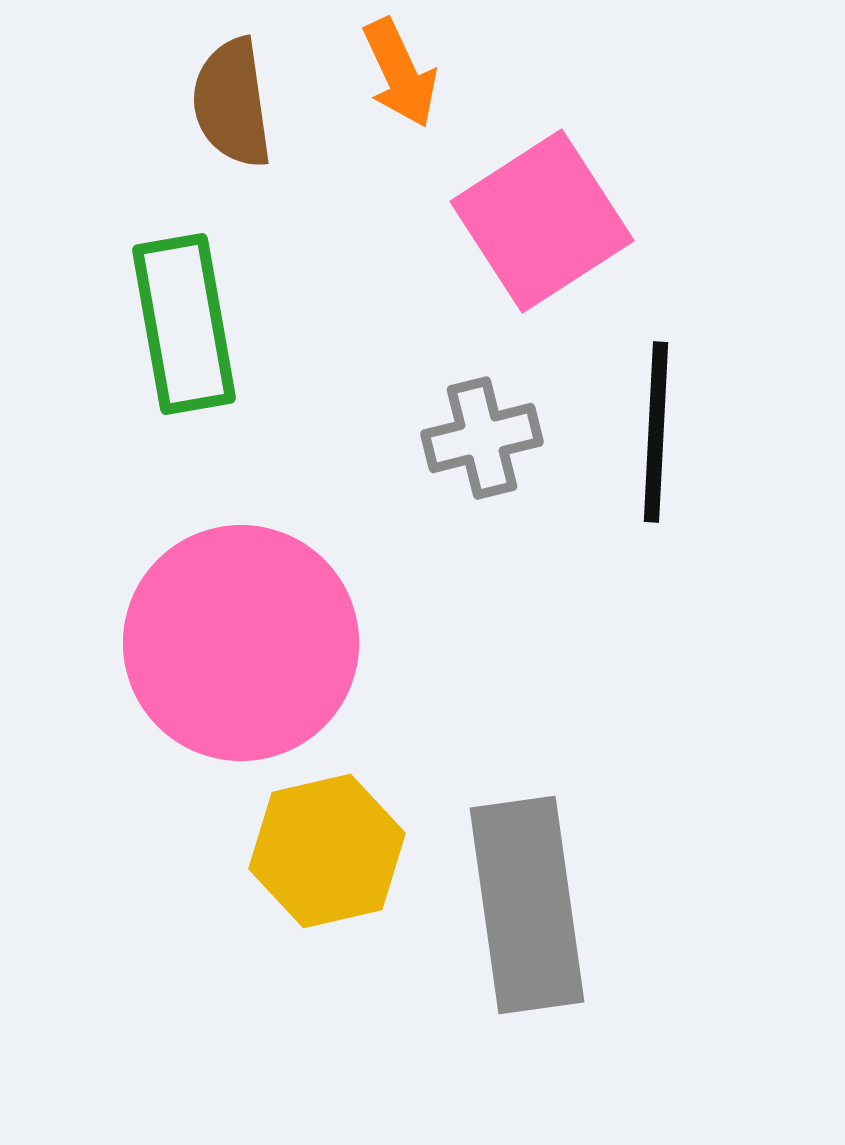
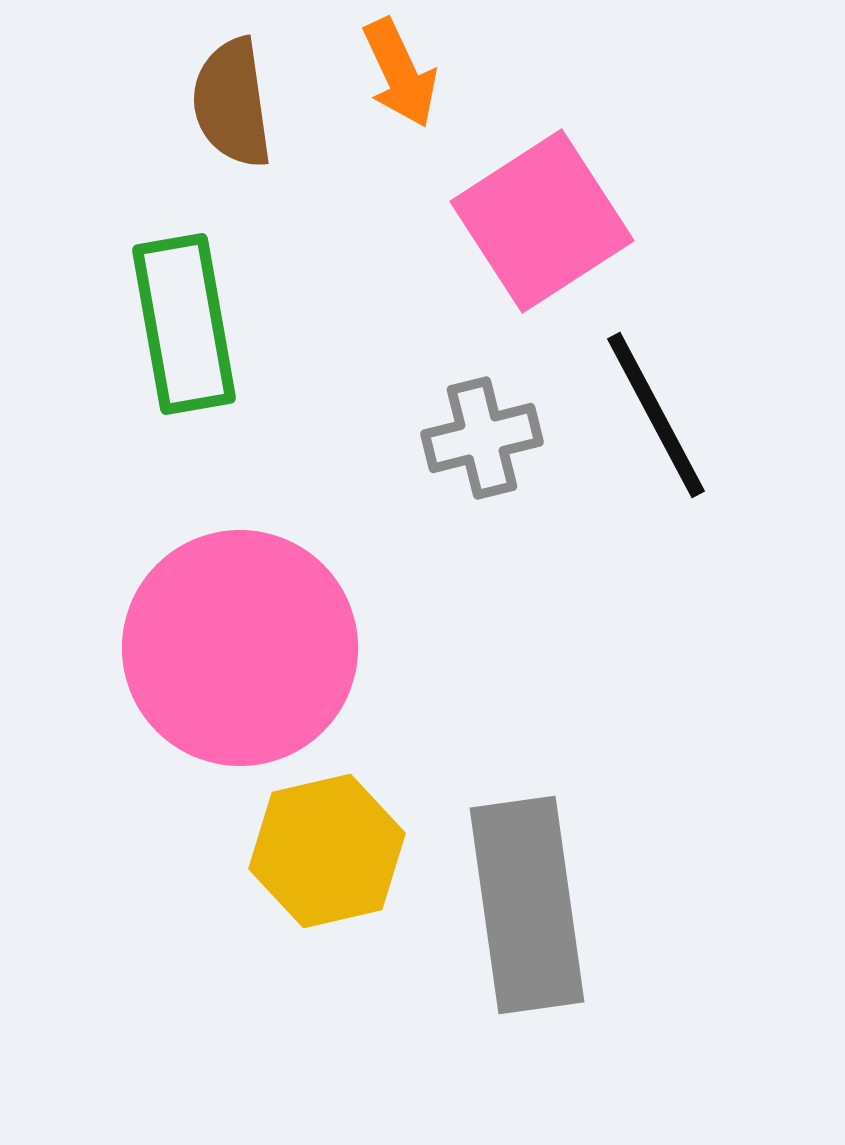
black line: moved 17 px up; rotated 31 degrees counterclockwise
pink circle: moved 1 px left, 5 px down
